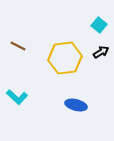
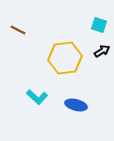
cyan square: rotated 21 degrees counterclockwise
brown line: moved 16 px up
black arrow: moved 1 px right, 1 px up
cyan L-shape: moved 20 px right
